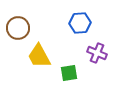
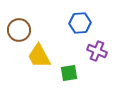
brown circle: moved 1 px right, 2 px down
purple cross: moved 2 px up
